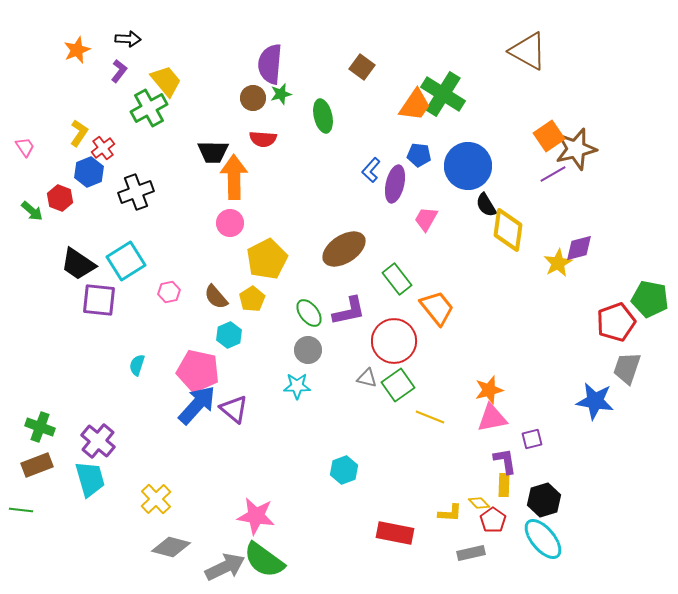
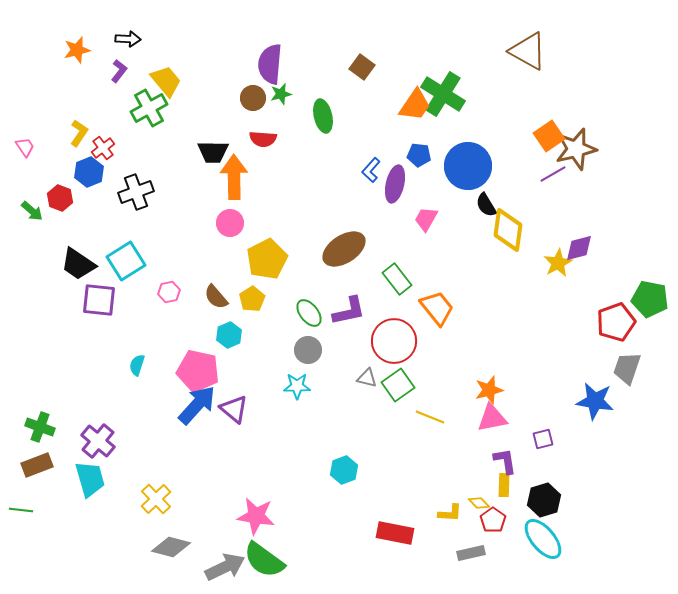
orange star at (77, 50): rotated 8 degrees clockwise
purple square at (532, 439): moved 11 px right
